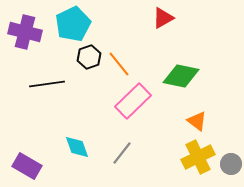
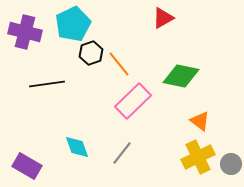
black hexagon: moved 2 px right, 4 px up
orange triangle: moved 3 px right
